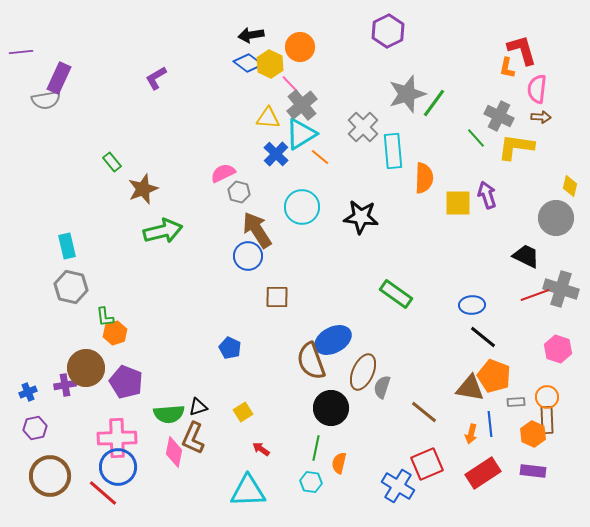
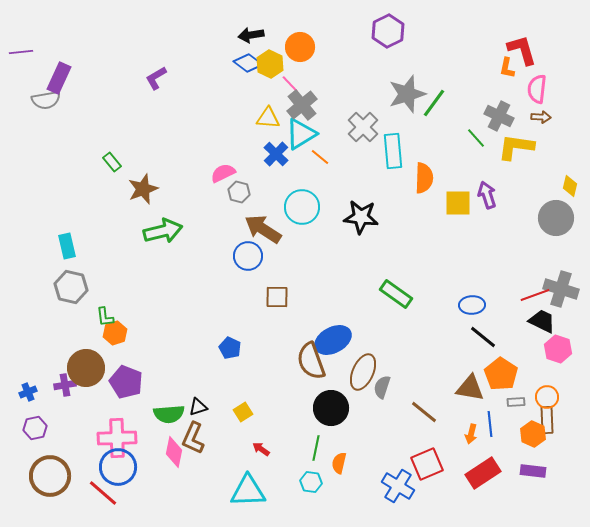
brown arrow at (257, 230): moved 6 px right, 1 px up; rotated 24 degrees counterclockwise
black trapezoid at (526, 256): moved 16 px right, 65 px down
orange pentagon at (494, 376): moved 7 px right, 2 px up; rotated 12 degrees clockwise
